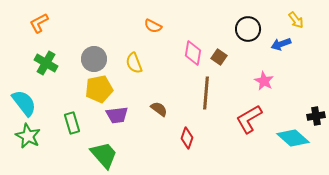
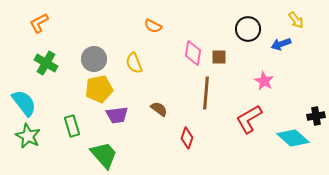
brown square: rotated 35 degrees counterclockwise
green rectangle: moved 3 px down
